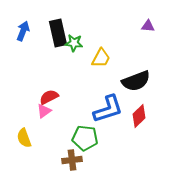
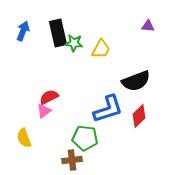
yellow trapezoid: moved 9 px up
